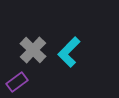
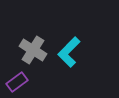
gray cross: rotated 12 degrees counterclockwise
